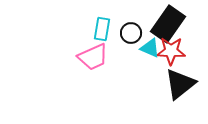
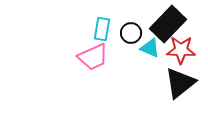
black rectangle: rotated 9 degrees clockwise
red star: moved 10 px right, 1 px up
black triangle: moved 1 px up
